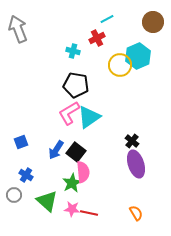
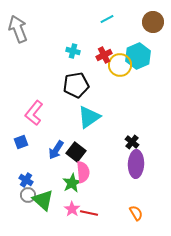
red cross: moved 7 px right, 17 px down
black pentagon: rotated 20 degrees counterclockwise
pink L-shape: moved 35 px left; rotated 20 degrees counterclockwise
black cross: moved 1 px down
purple ellipse: rotated 20 degrees clockwise
blue cross: moved 5 px down
gray circle: moved 14 px right
green triangle: moved 4 px left, 1 px up
pink star: rotated 28 degrees clockwise
